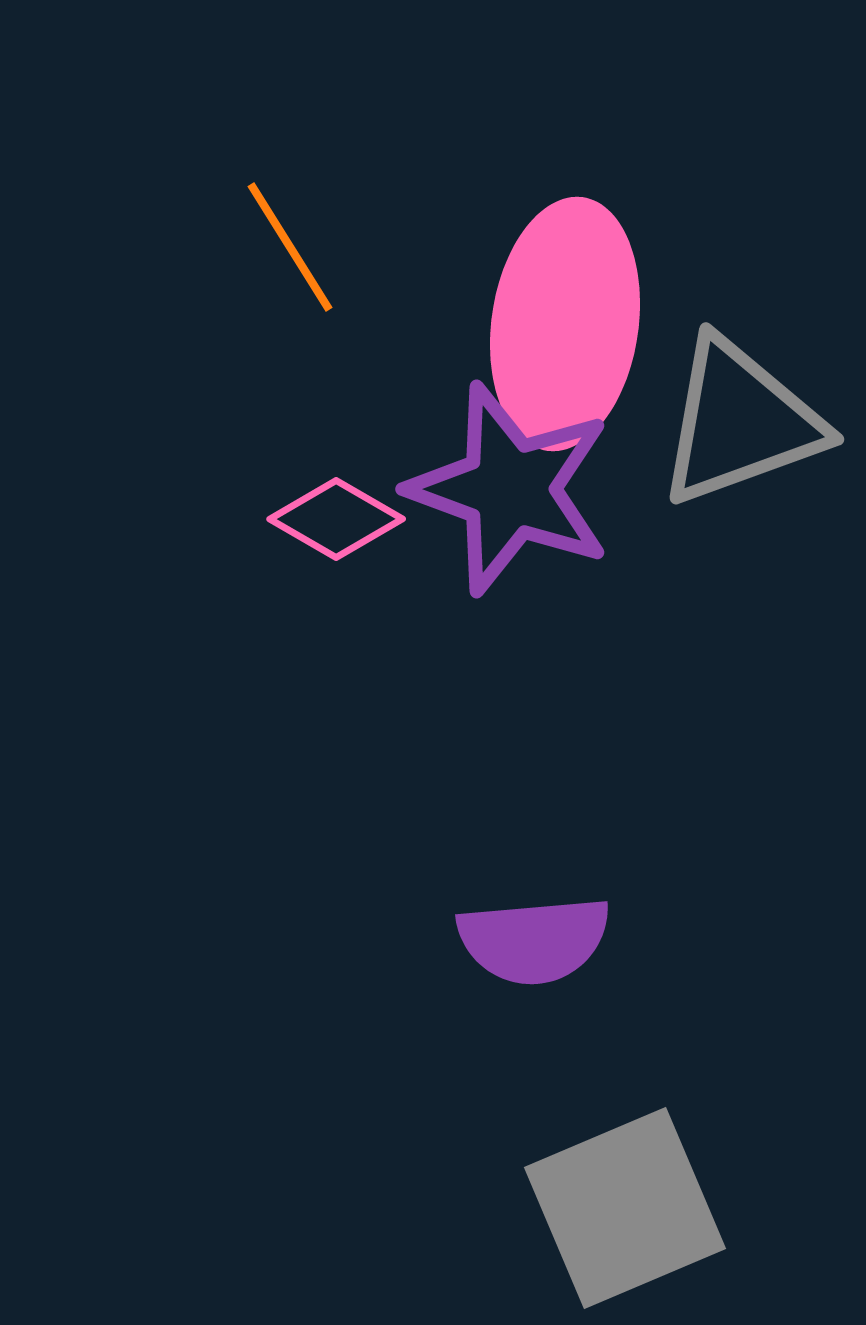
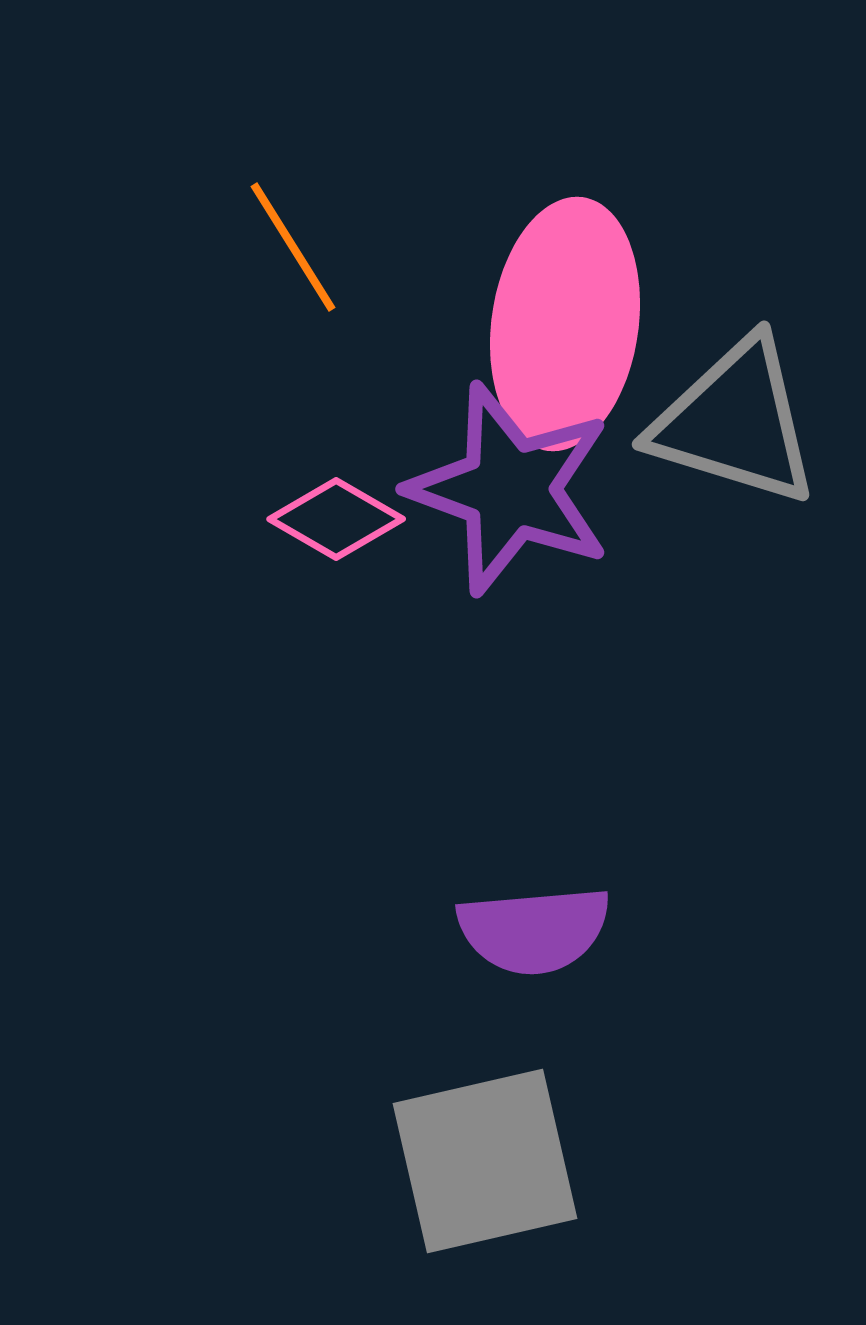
orange line: moved 3 px right
gray triangle: moved 5 px left; rotated 37 degrees clockwise
purple semicircle: moved 10 px up
gray square: moved 140 px left, 47 px up; rotated 10 degrees clockwise
